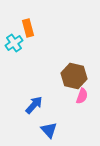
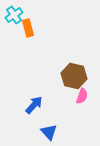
cyan cross: moved 28 px up
blue triangle: moved 2 px down
